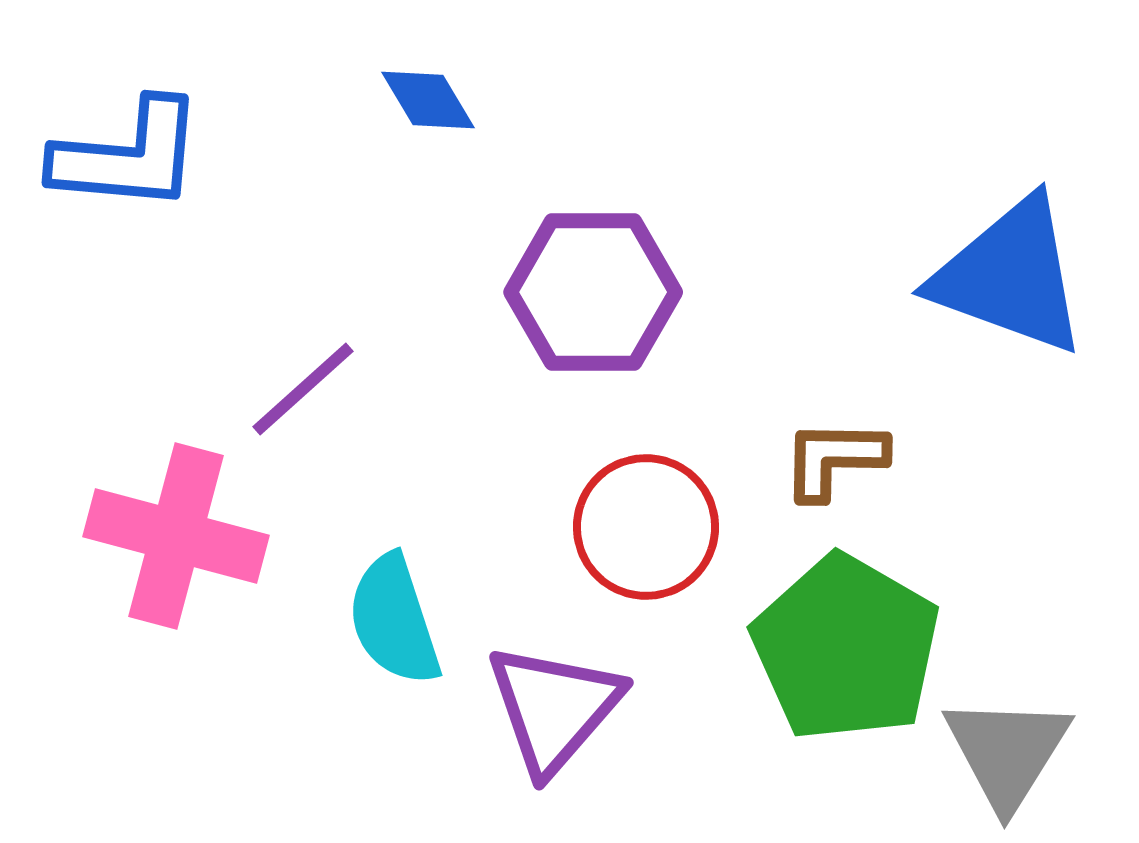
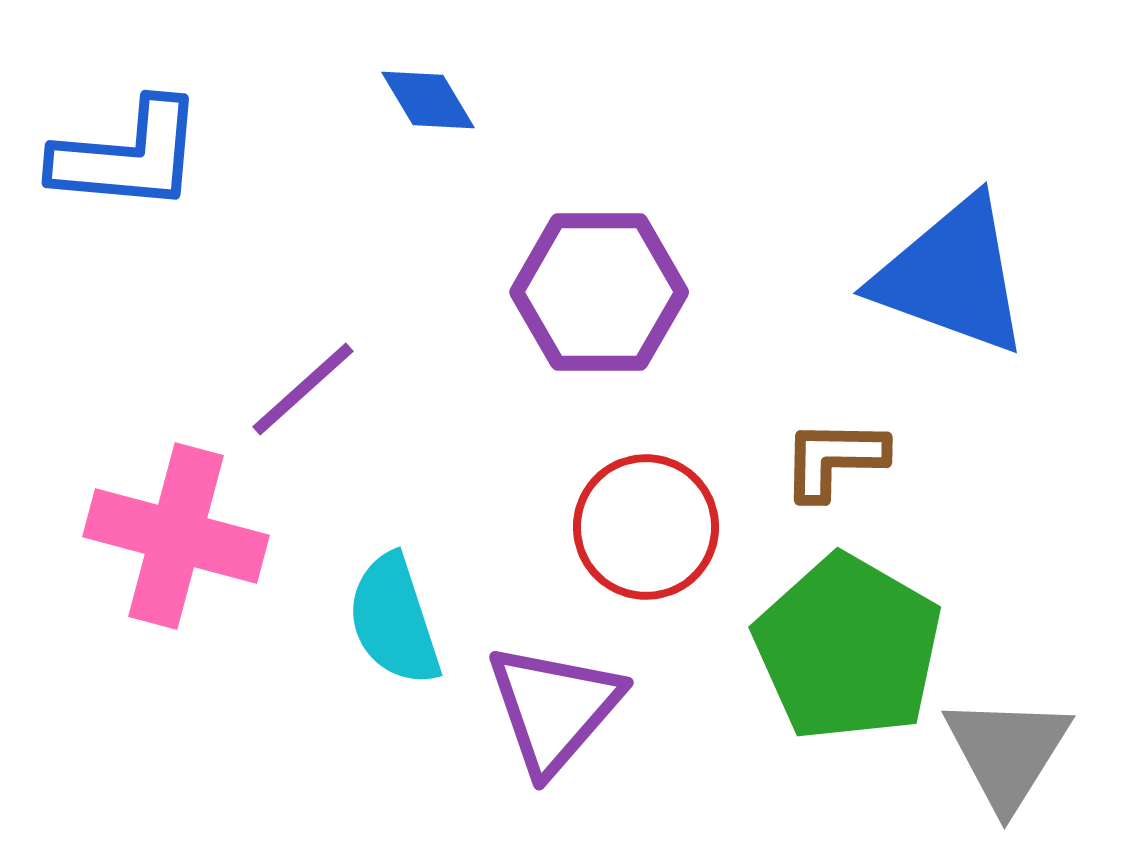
blue triangle: moved 58 px left
purple hexagon: moved 6 px right
green pentagon: moved 2 px right
